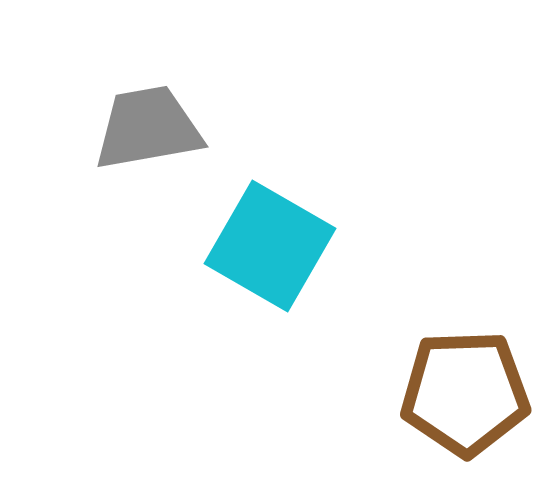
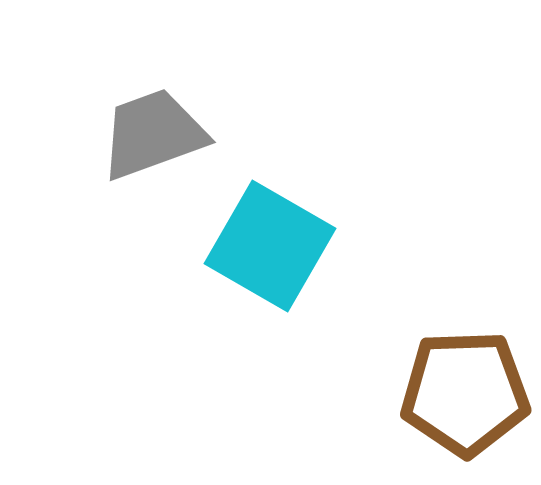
gray trapezoid: moved 5 px right, 6 px down; rotated 10 degrees counterclockwise
